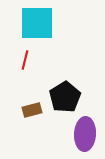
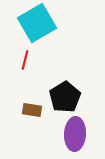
cyan square: rotated 30 degrees counterclockwise
brown rectangle: rotated 24 degrees clockwise
purple ellipse: moved 10 px left
